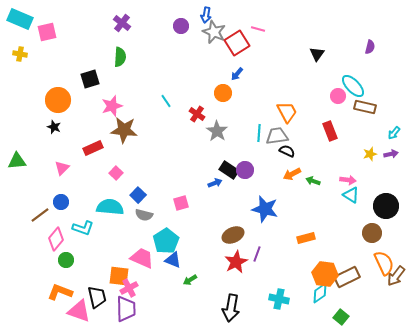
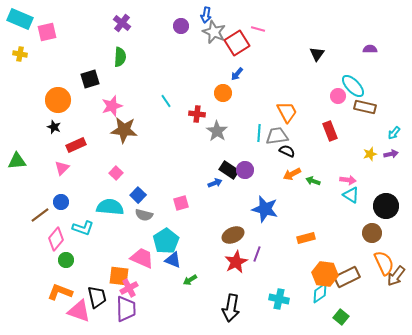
purple semicircle at (370, 47): moved 2 px down; rotated 104 degrees counterclockwise
red cross at (197, 114): rotated 28 degrees counterclockwise
red rectangle at (93, 148): moved 17 px left, 3 px up
